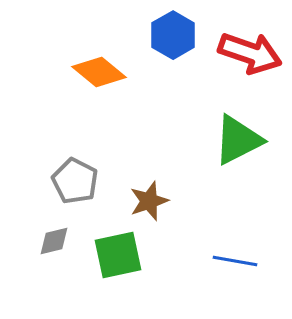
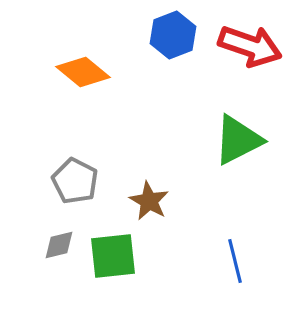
blue hexagon: rotated 9 degrees clockwise
red arrow: moved 7 px up
orange diamond: moved 16 px left
brown star: rotated 24 degrees counterclockwise
gray diamond: moved 5 px right, 4 px down
green square: moved 5 px left, 1 px down; rotated 6 degrees clockwise
blue line: rotated 66 degrees clockwise
